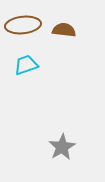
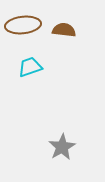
cyan trapezoid: moved 4 px right, 2 px down
